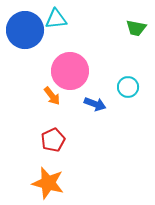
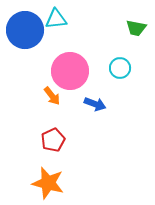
cyan circle: moved 8 px left, 19 px up
